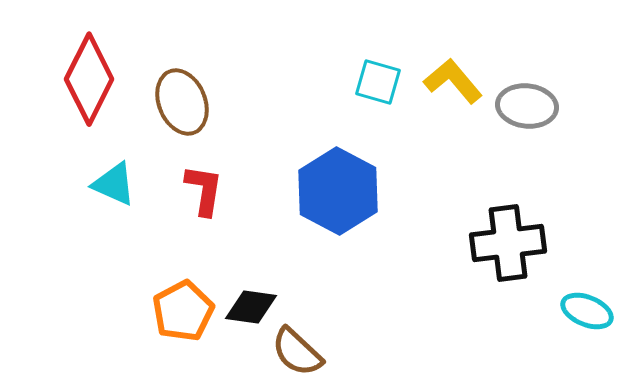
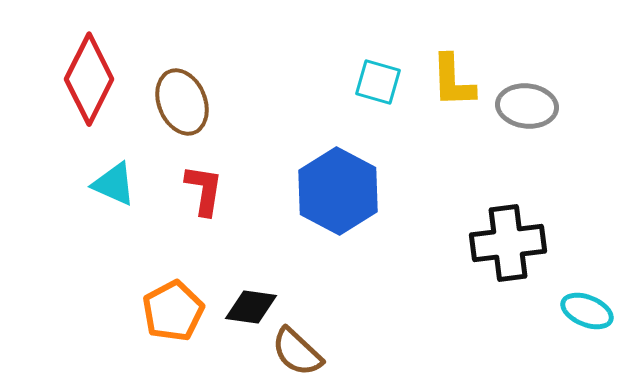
yellow L-shape: rotated 142 degrees counterclockwise
orange pentagon: moved 10 px left
